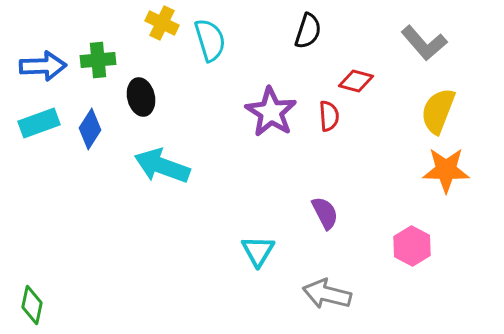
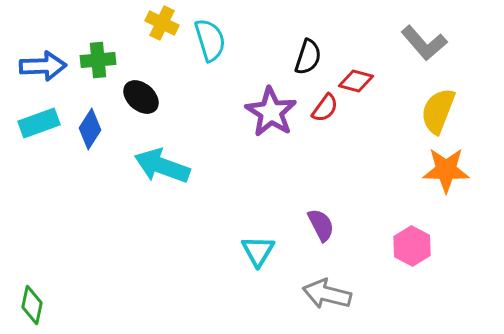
black semicircle: moved 26 px down
black ellipse: rotated 36 degrees counterclockwise
red semicircle: moved 4 px left, 8 px up; rotated 40 degrees clockwise
purple semicircle: moved 4 px left, 12 px down
